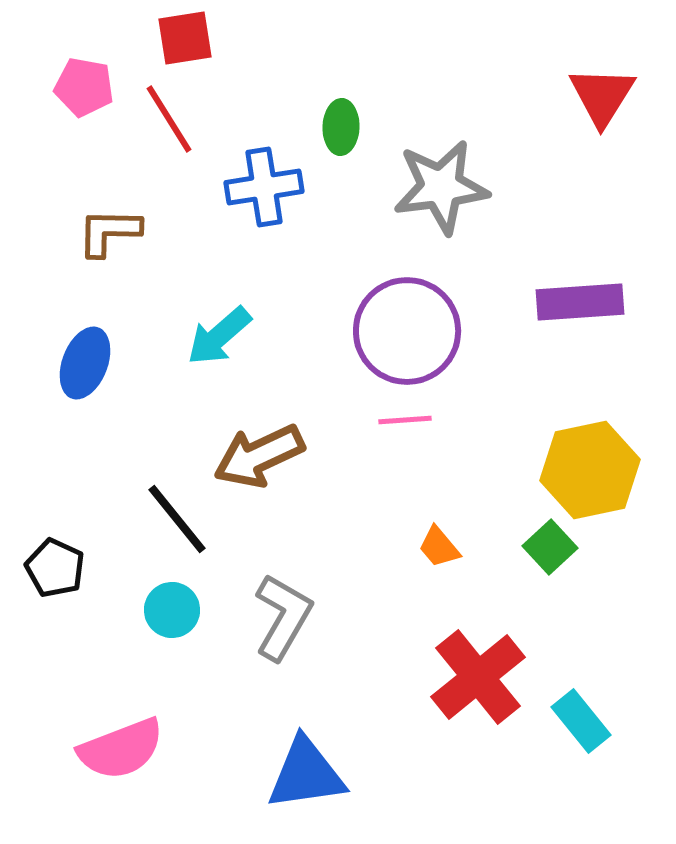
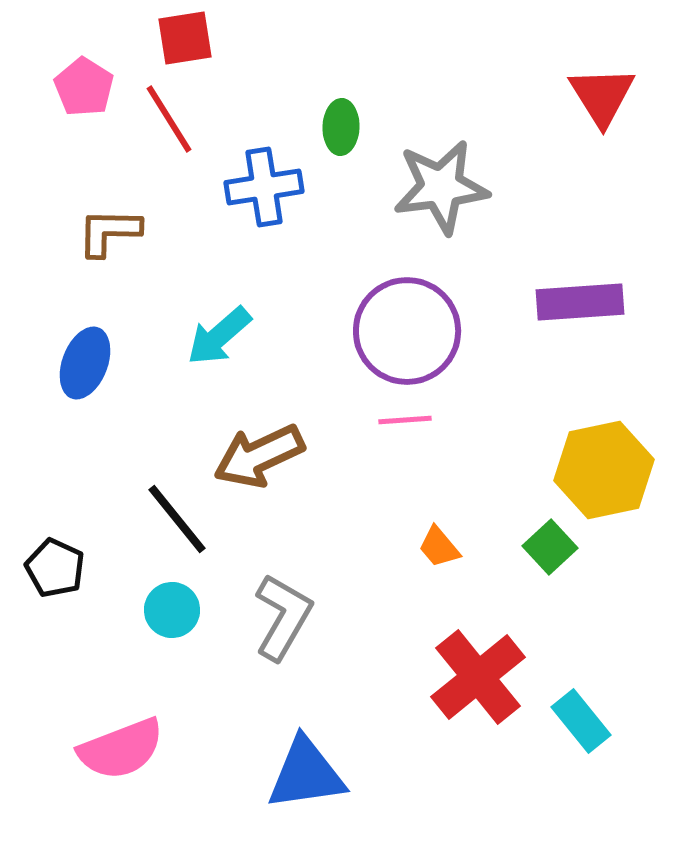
pink pentagon: rotated 22 degrees clockwise
red triangle: rotated 4 degrees counterclockwise
yellow hexagon: moved 14 px right
